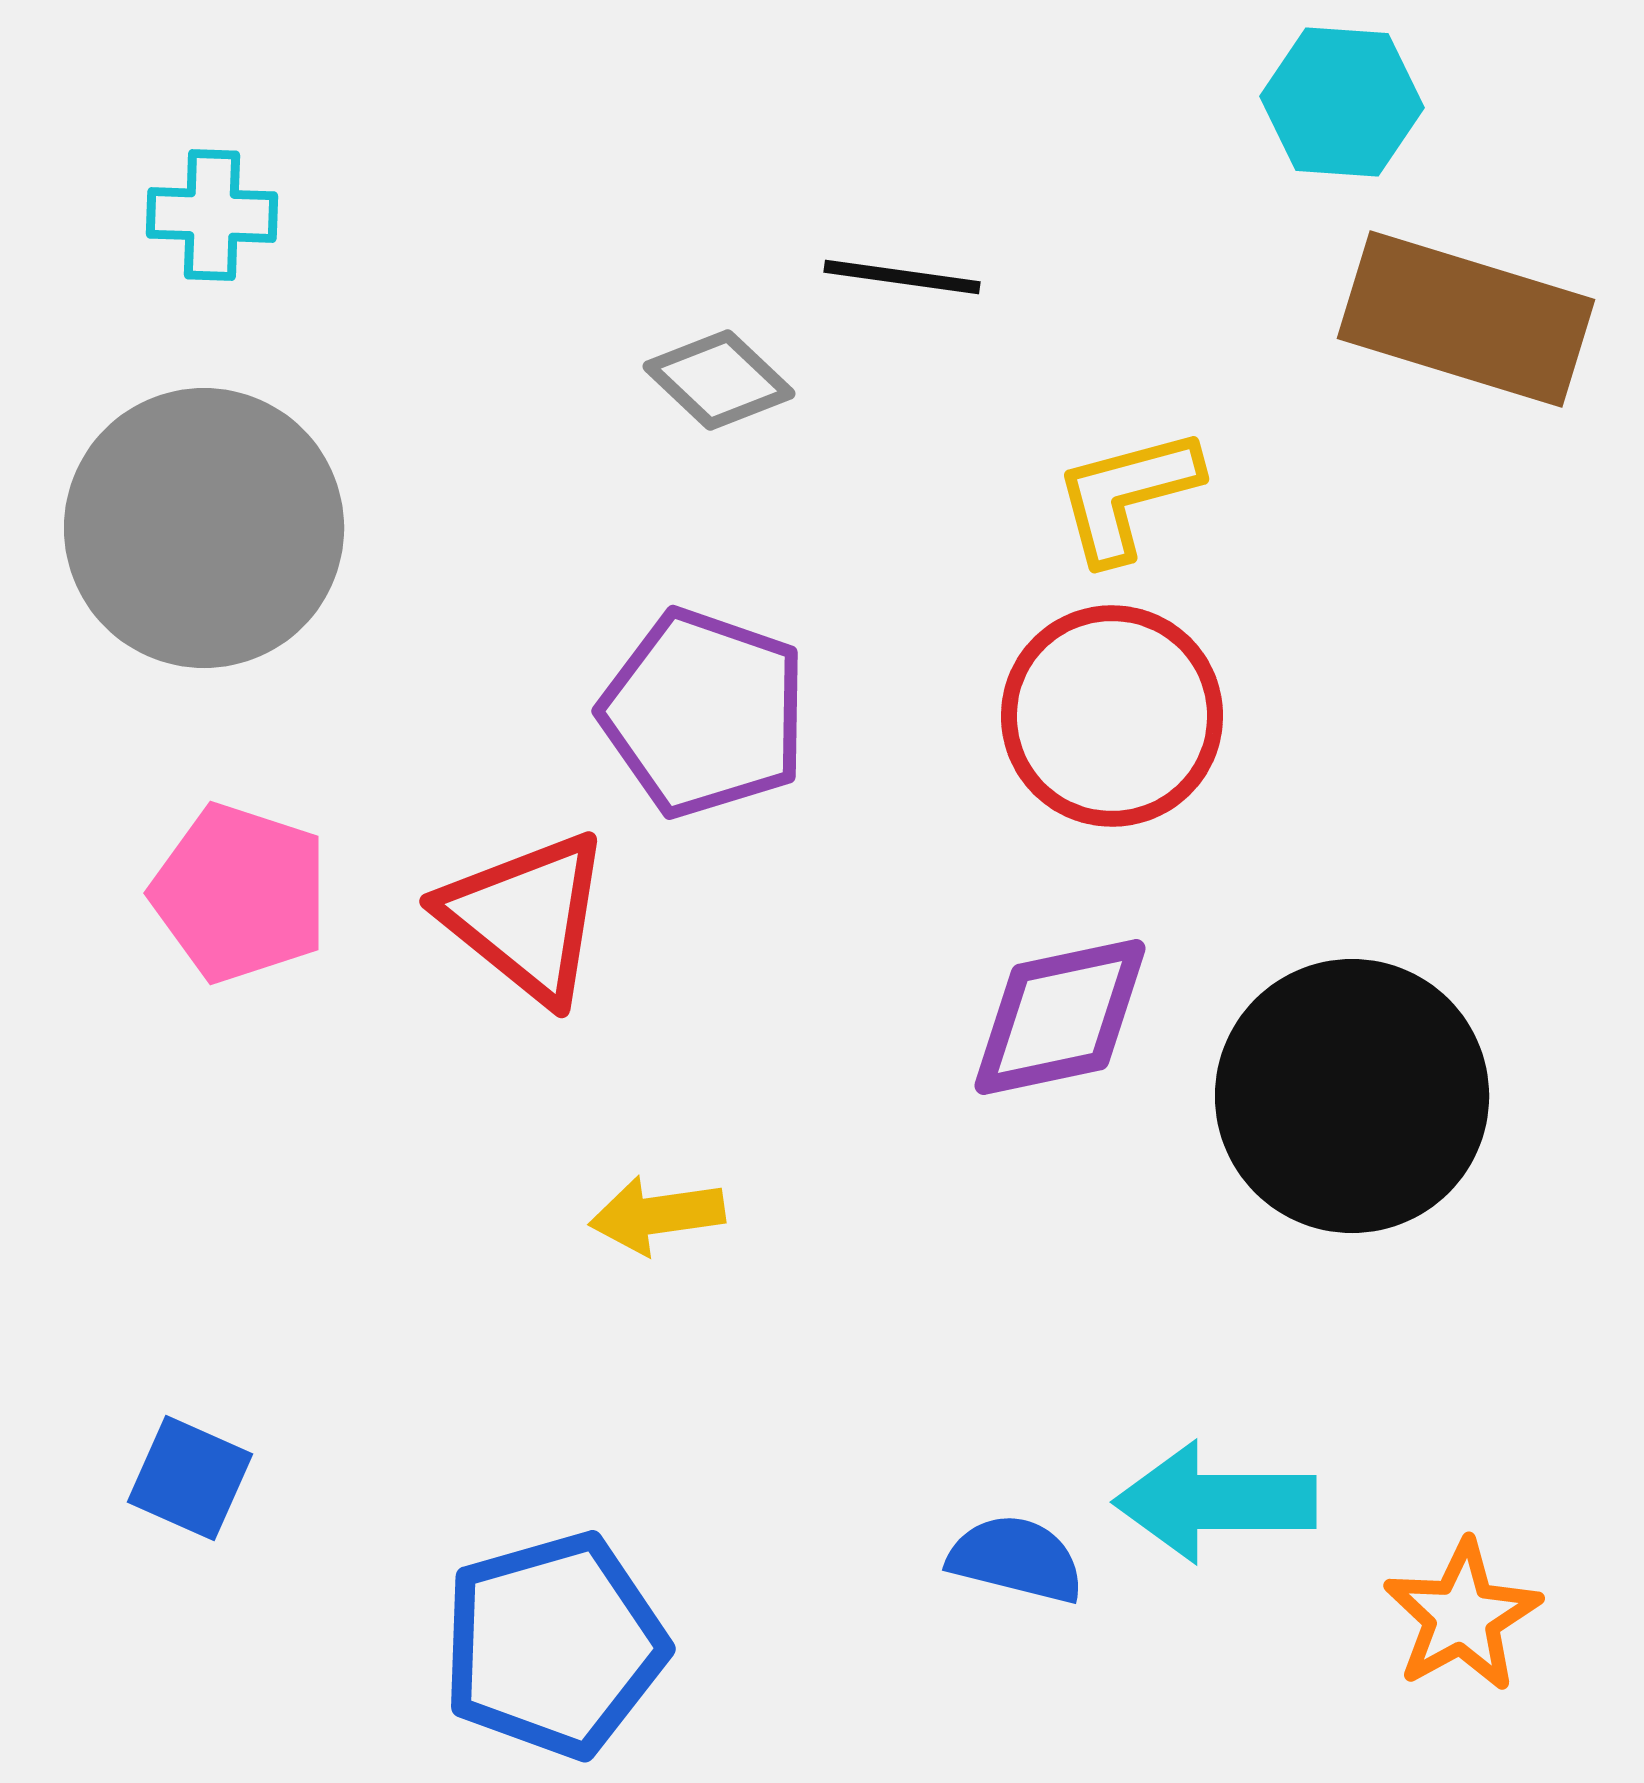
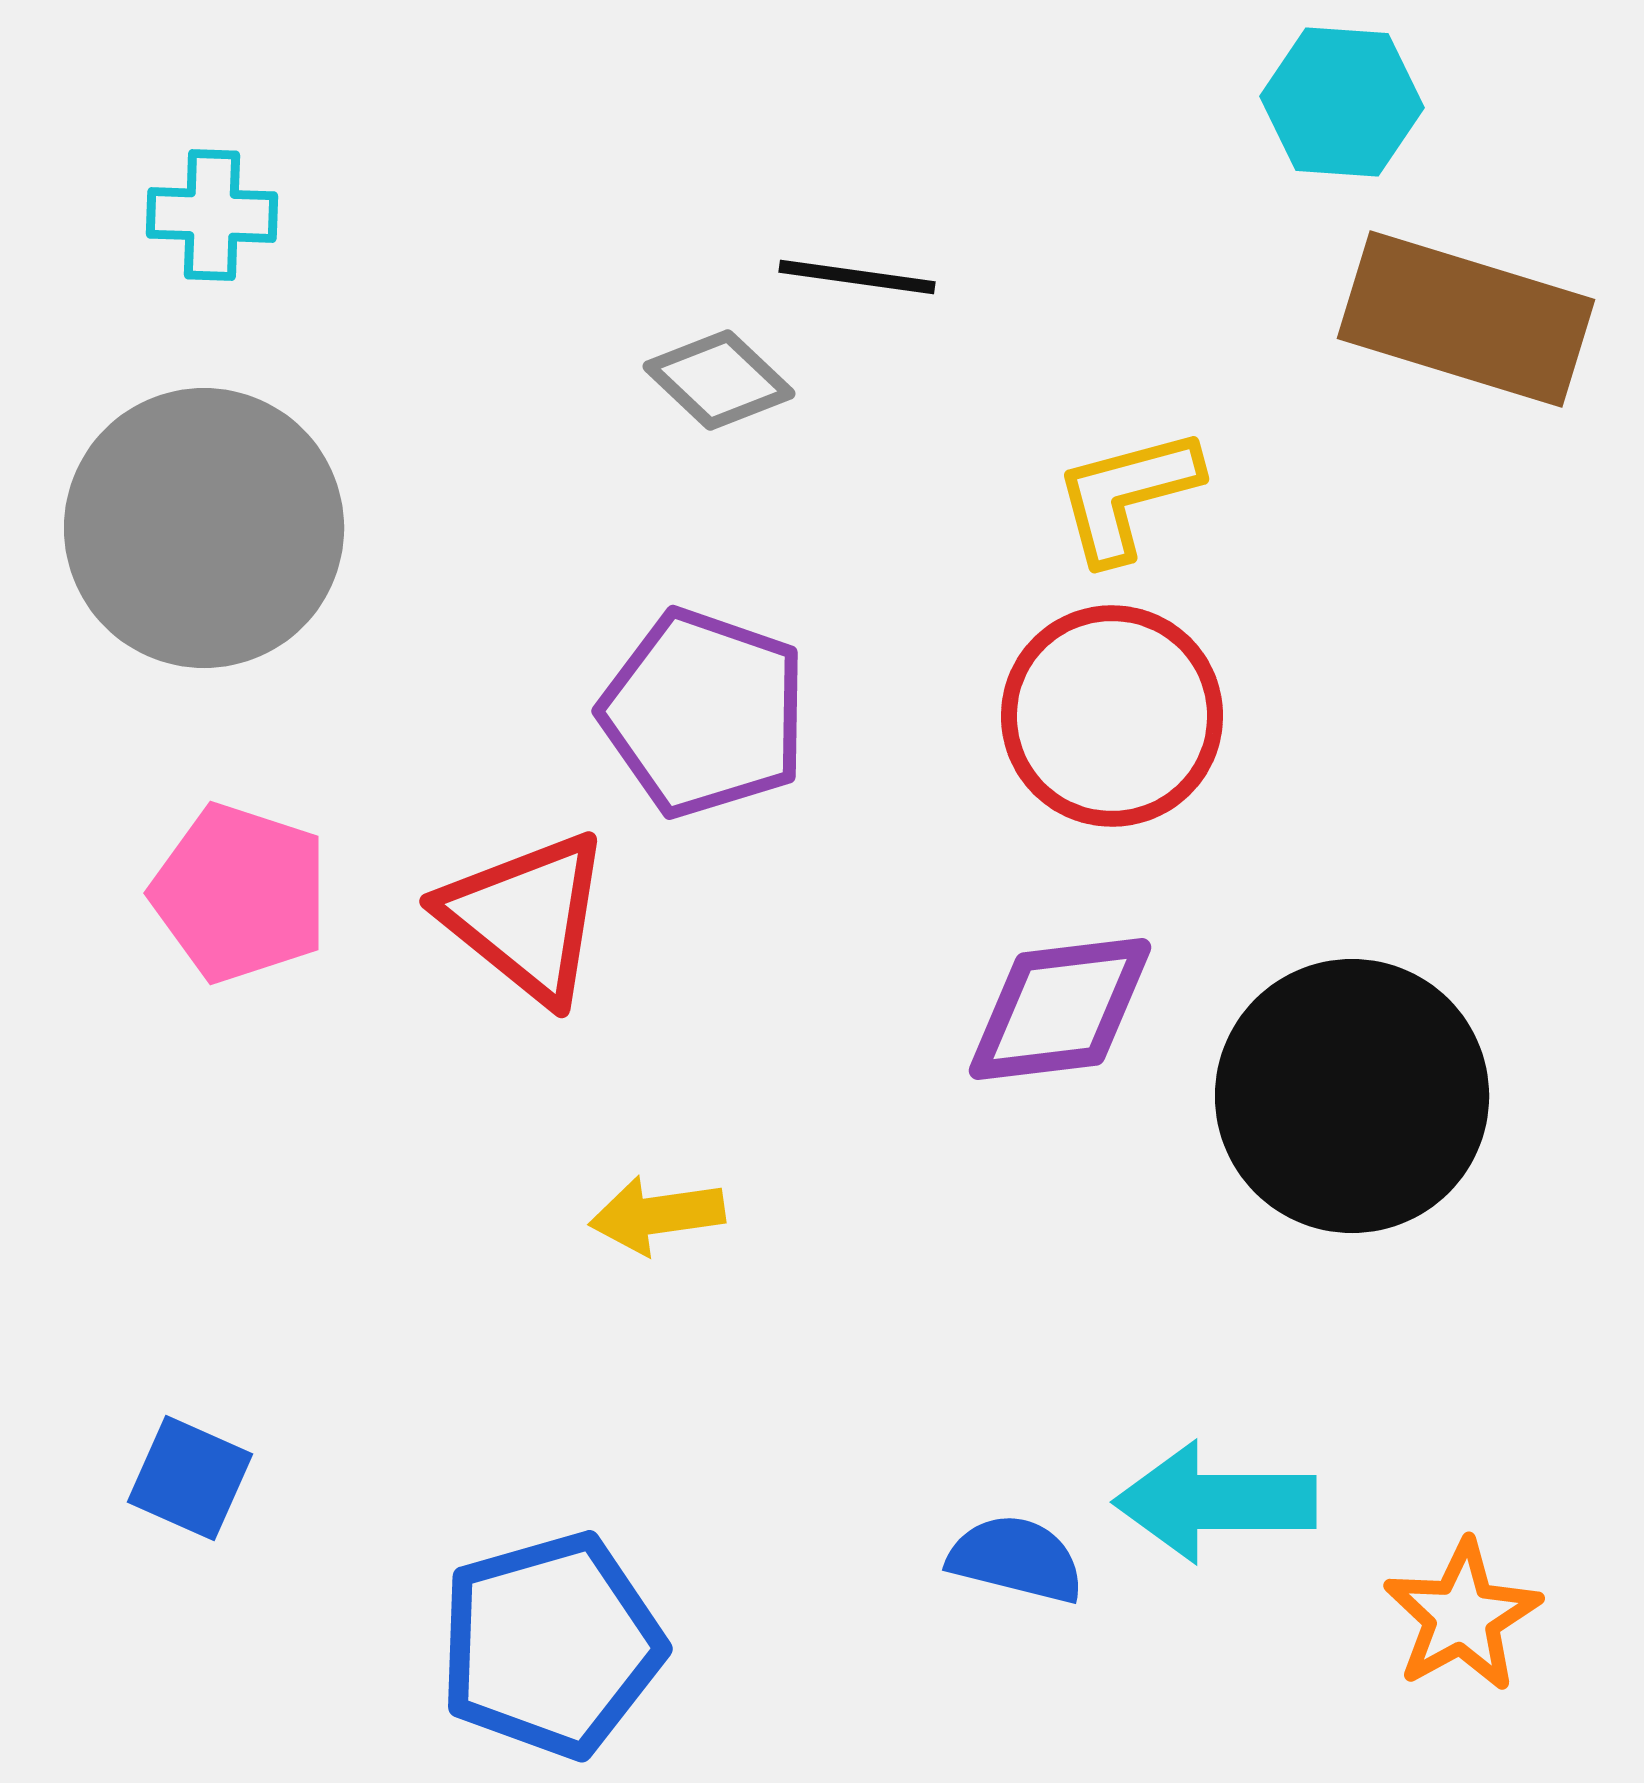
black line: moved 45 px left
purple diamond: moved 8 px up; rotated 5 degrees clockwise
blue pentagon: moved 3 px left
